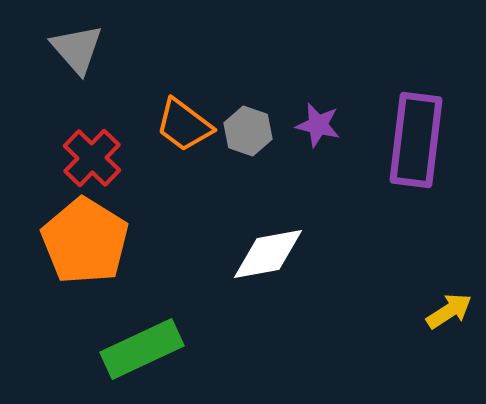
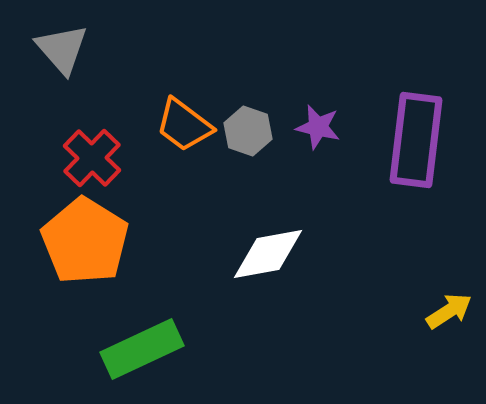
gray triangle: moved 15 px left
purple star: moved 2 px down
